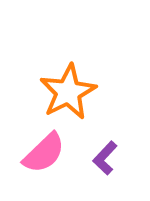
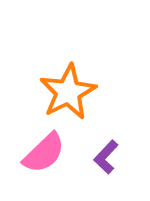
purple L-shape: moved 1 px right, 1 px up
